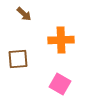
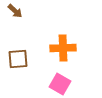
brown arrow: moved 9 px left, 3 px up
orange cross: moved 2 px right, 8 px down
